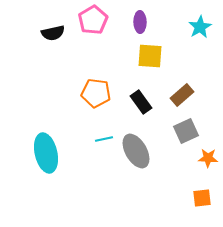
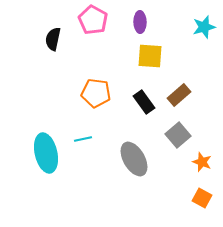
pink pentagon: rotated 12 degrees counterclockwise
cyan star: moved 4 px right; rotated 15 degrees clockwise
black semicircle: moved 6 px down; rotated 115 degrees clockwise
brown rectangle: moved 3 px left
black rectangle: moved 3 px right
gray square: moved 8 px left, 4 px down; rotated 15 degrees counterclockwise
cyan line: moved 21 px left
gray ellipse: moved 2 px left, 8 px down
orange star: moved 6 px left, 4 px down; rotated 18 degrees clockwise
orange square: rotated 36 degrees clockwise
